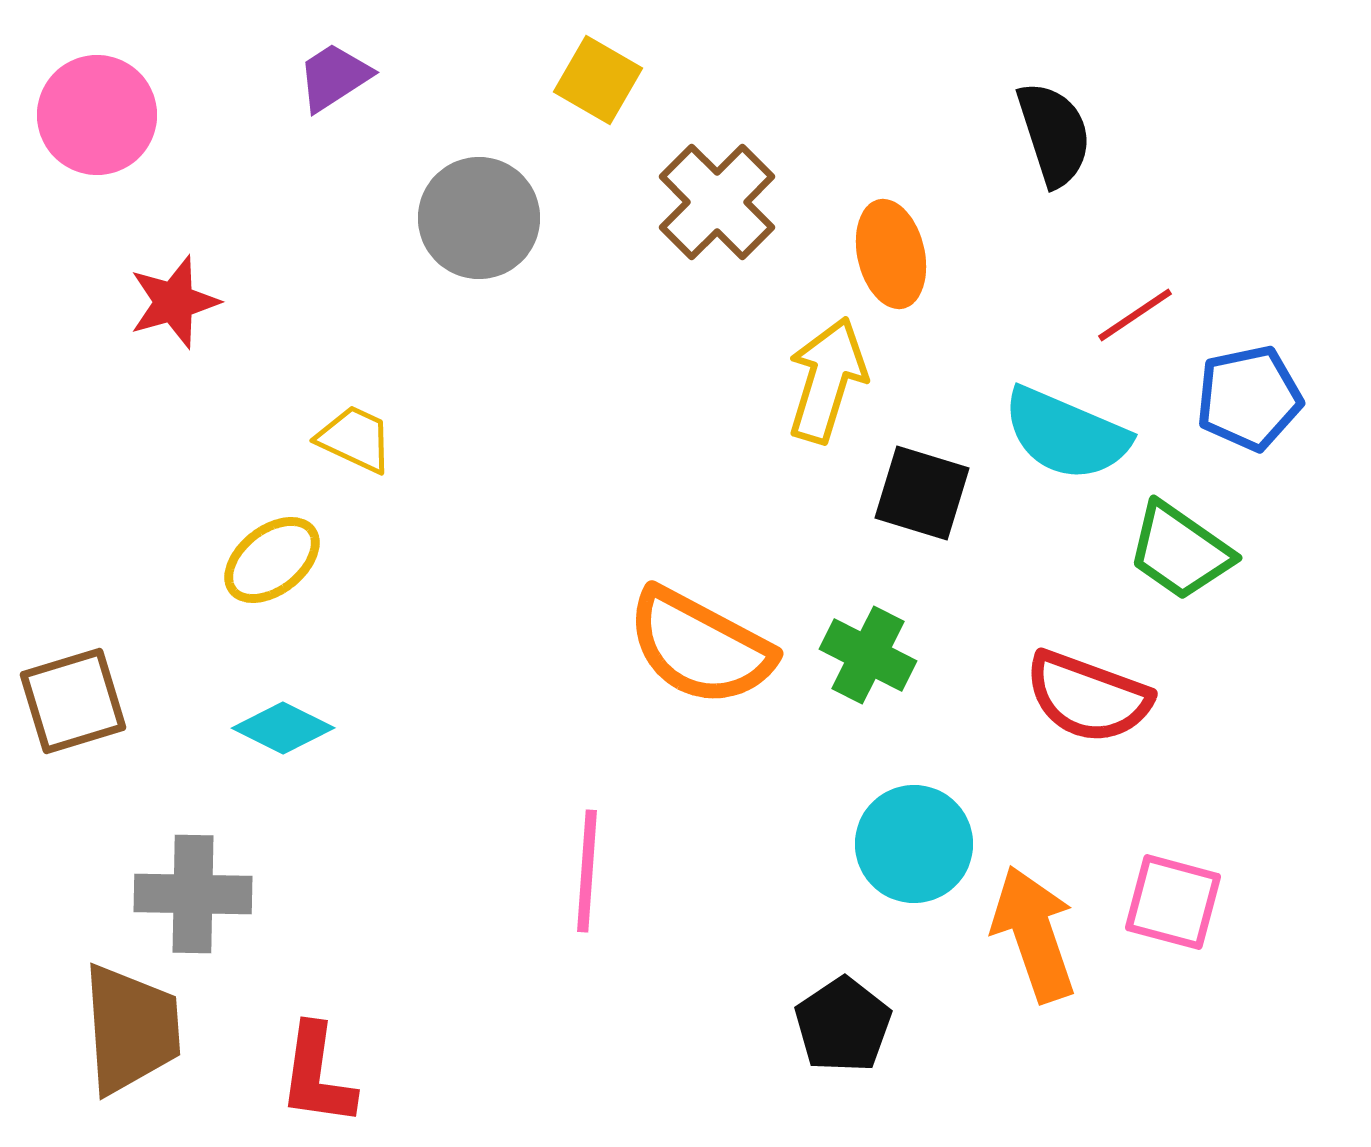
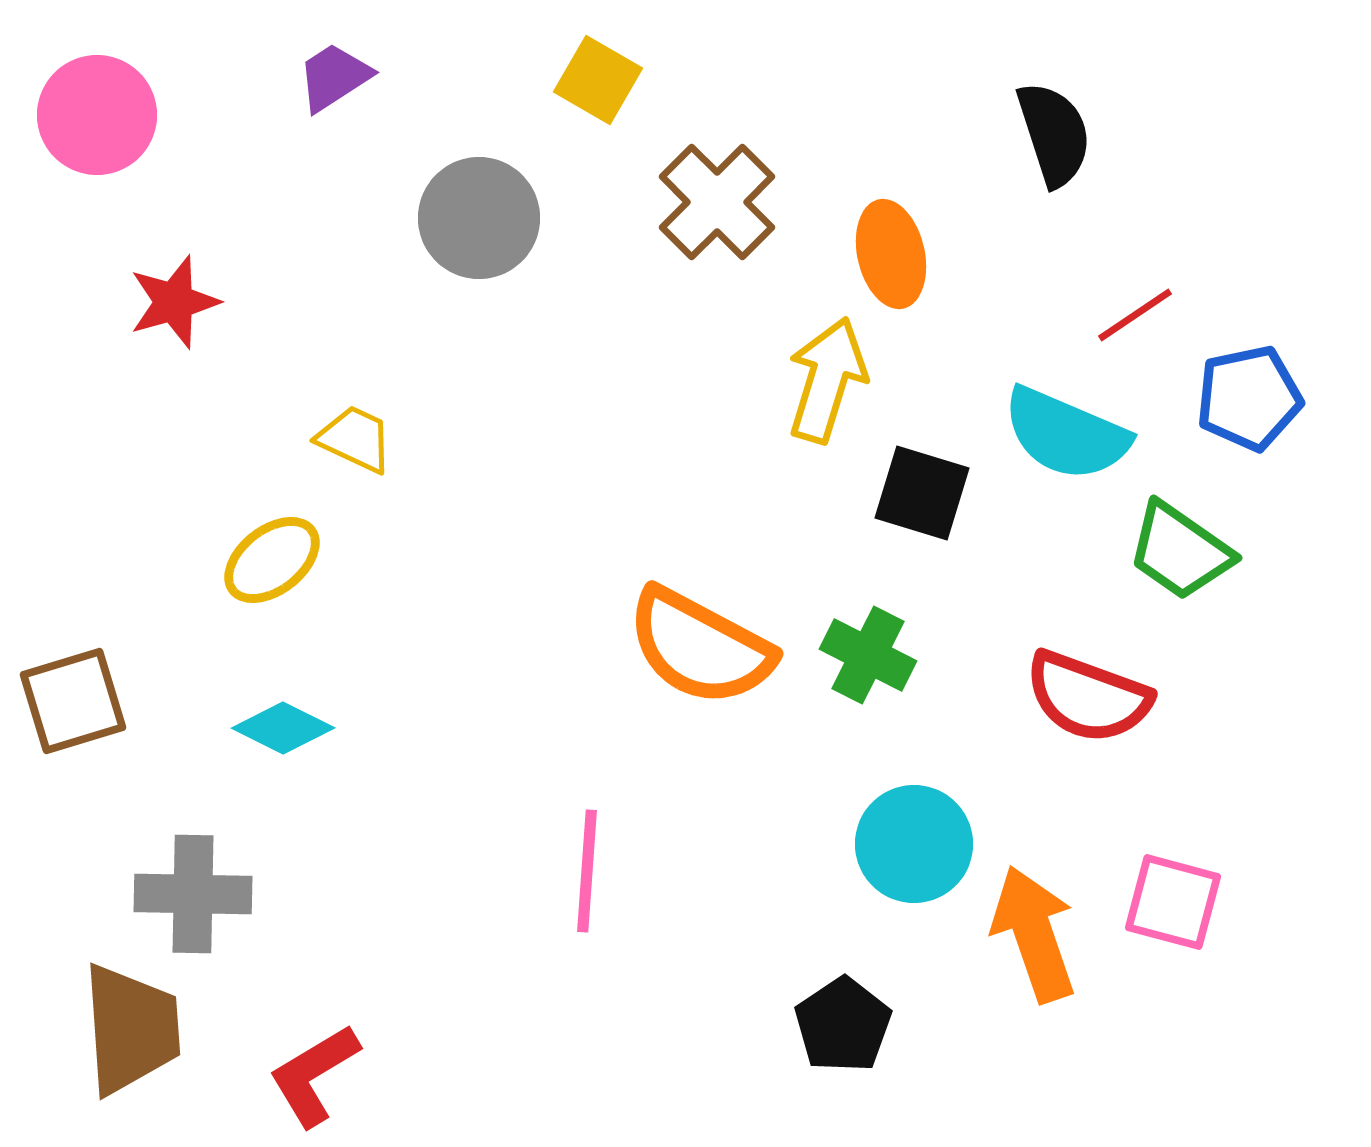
red L-shape: moved 3 px left; rotated 51 degrees clockwise
